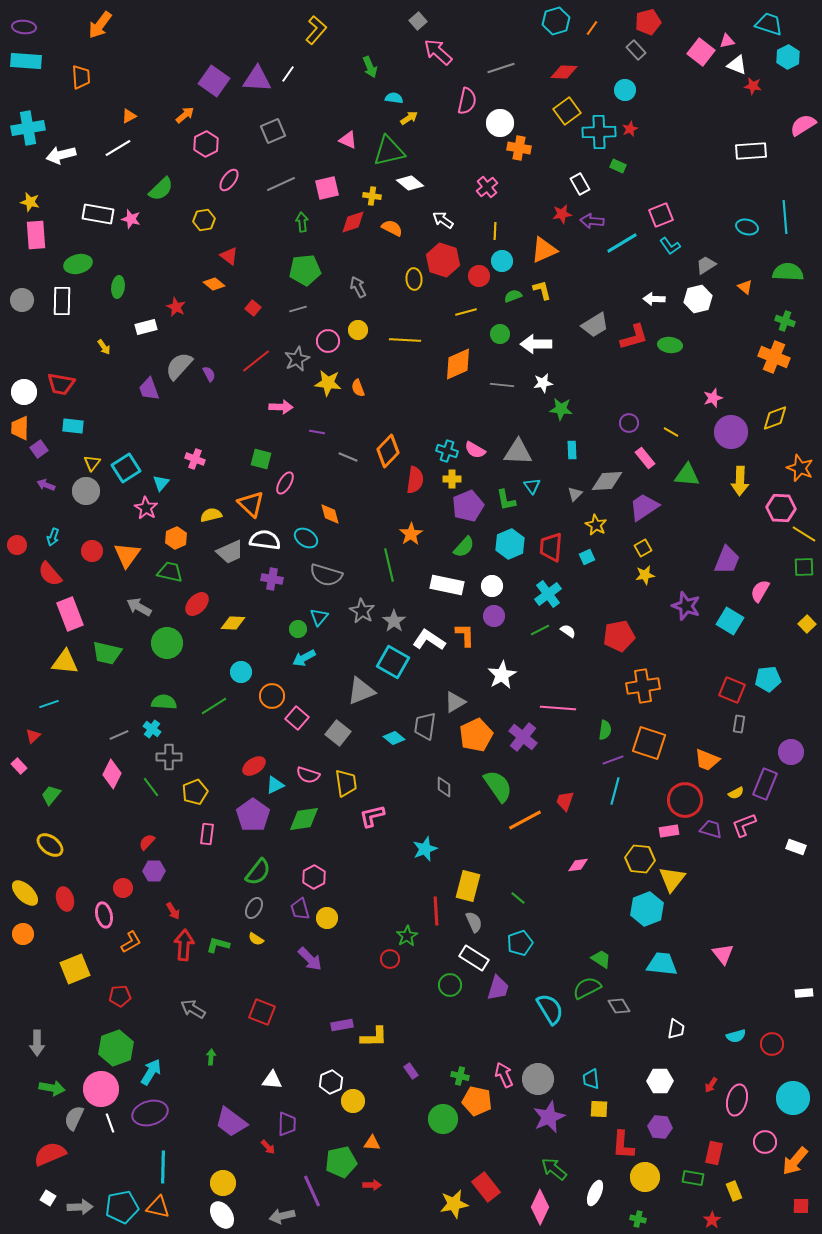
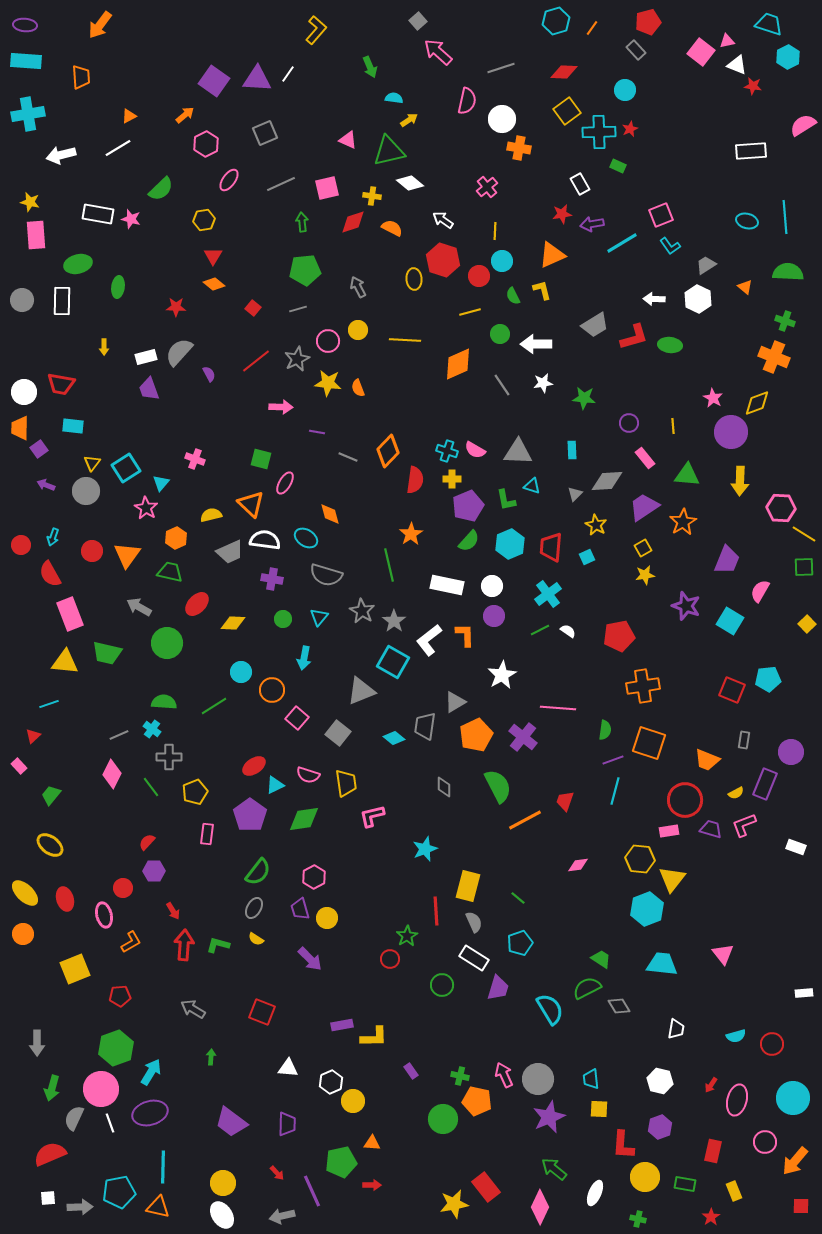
purple ellipse at (24, 27): moved 1 px right, 2 px up
yellow arrow at (409, 118): moved 2 px down
white circle at (500, 123): moved 2 px right, 4 px up
cyan cross at (28, 128): moved 14 px up
gray square at (273, 131): moved 8 px left, 2 px down
purple arrow at (592, 221): moved 3 px down; rotated 15 degrees counterclockwise
cyan ellipse at (747, 227): moved 6 px up
orange triangle at (544, 250): moved 8 px right, 5 px down
red triangle at (229, 256): moved 16 px left; rotated 24 degrees clockwise
green semicircle at (513, 296): rotated 96 degrees counterclockwise
white hexagon at (698, 299): rotated 20 degrees counterclockwise
red star at (176, 307): rotated 24 degrees counterclockwise
yellow line at (466, 312): moved 4 px right
white rectangle at (146, 327): moved 30 px down
yellow arrow at (104, 347): rotated 35 degrees clockwise
gray semicircle at (179, 366): moved 14 px up
gray line at (502, 385): rotated 50 degrees clockwise
pink star at (713, 398): rotated 24 degrees counterclockwise
green star at (561, 409): moved 23 px right, 11 px up
yellow diamond at (775, 418): moved 18 px left, 15 px up
yellow line at (671, 432): moved 2 px right, 6 px up; rotated 56 degrees clockwise
orange star at (800, 468): moved 117 px left, 54 px down; rotated 20 degrees clockwise
cyan triangle at (532, 486): rotated 36 degrees counterclockwise
red circle at (17, 545): moved 4 px right
green semicircle at (464, 547): moved 5 px right, 6 px up
red semicircle at (50, 574): rotated 12 degrees clockwise
green circle at (298, 629): moved 15 px left, 10 px up
white L-shape at (429, 640): rotated 72 degrees counterclockwise
cyan arrow at (304, 658): rotated 50 degrees counterclockwise
orange circle at (272, 696): moved 6 px up
gray rectangle at (739, 724): moved 5 px right, 16 px down
green semicircle at (498, 786): rotated 8 degrees clockwise
purple pentagon at (253, 815): moved 3 px left
green circle at (450, 985): moved 8 px left
white triangle at (272, 1080): moved 16 px right, 12 px up
white hexagon at (660, 1081): rotated 15 degrees clockwise
green arrow at (52, 1088): rotated 95 degrees clockwise
purple hexagon at (660, 1127): rotated 25 degrees counterclockwise
red arrow at (268, 1147): moved 9 px right, 26 px down
red rectangle at (714, 1153): moved 1 px left, 2 px up
green rectangle at (693, 1178): moved 8 px left, 6 px down
white square at (48, 1198): rotated 35 degrees counterclockwise
cyan pentagon at (122, 1207): moved 3 px left, 15 px up
red star at (712, 1220): moved 1 px left, 3 px up
